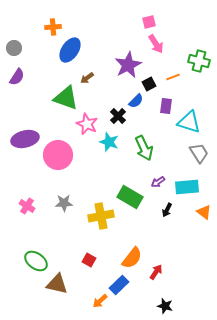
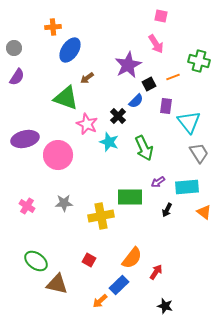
pink square: moved 12 px right, 6 px up; rotated 24 degrees clockwise
cyan triangle: rotated 35 degrees clockwise
green rectangle: rotated 30 degrees counterclockwise
